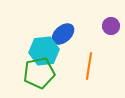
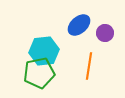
purple circle: moved 6 px left, 7 px down
blue ellipse: moved 16 px right, 9 px up
